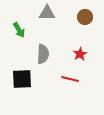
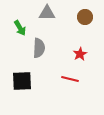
green arrow: moved 1 px right, 2 px up
gray semicircle: moved 4 px left, 6 px up
black square: moved 2 px down
